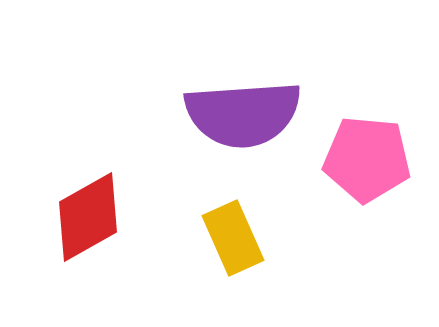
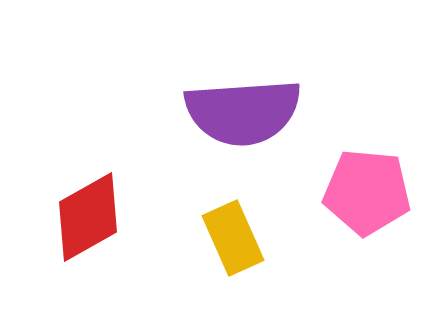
purple semicircle: moved 2 px up
pink pentagon: moved 33 px down
